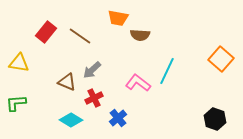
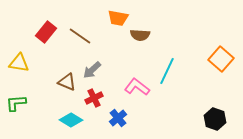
pink L-shape: moved 1 px left, 4 px down
